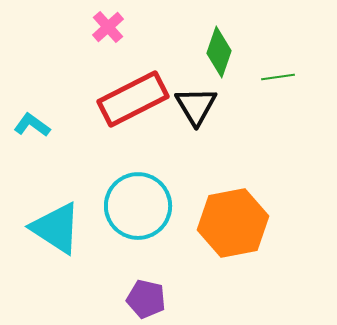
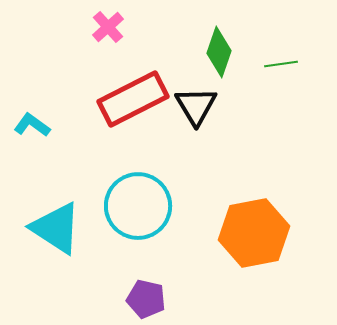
green line: moved 3 px right, 13 px up
orange hexagon: moved 21 px right, 10 px down
